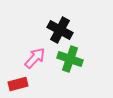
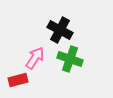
pink arrow: rotated 10 degrees counterclockwise
red rectangle: moved 4 px up
